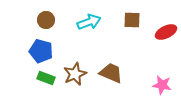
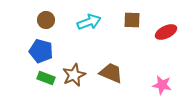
brown star: moved 1 px left, 1 px down
